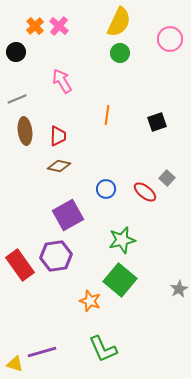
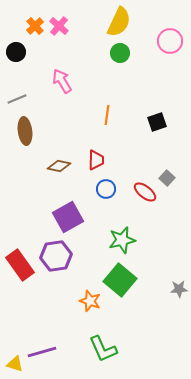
pink circle: moved 2 px down
red trapezoid: moved 38 px right, 24 px down
purple square: moved 2 px down
gray star: rotated 24 degrees clockwise
